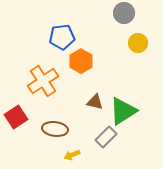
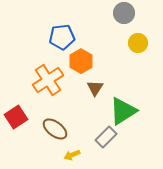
orange cross: moved 5 px right, 1 px up
brown triangle: moved 14 px up; rotated 48 degrees clockwise
brown ellipse: rotated 30 degrees clockwise
